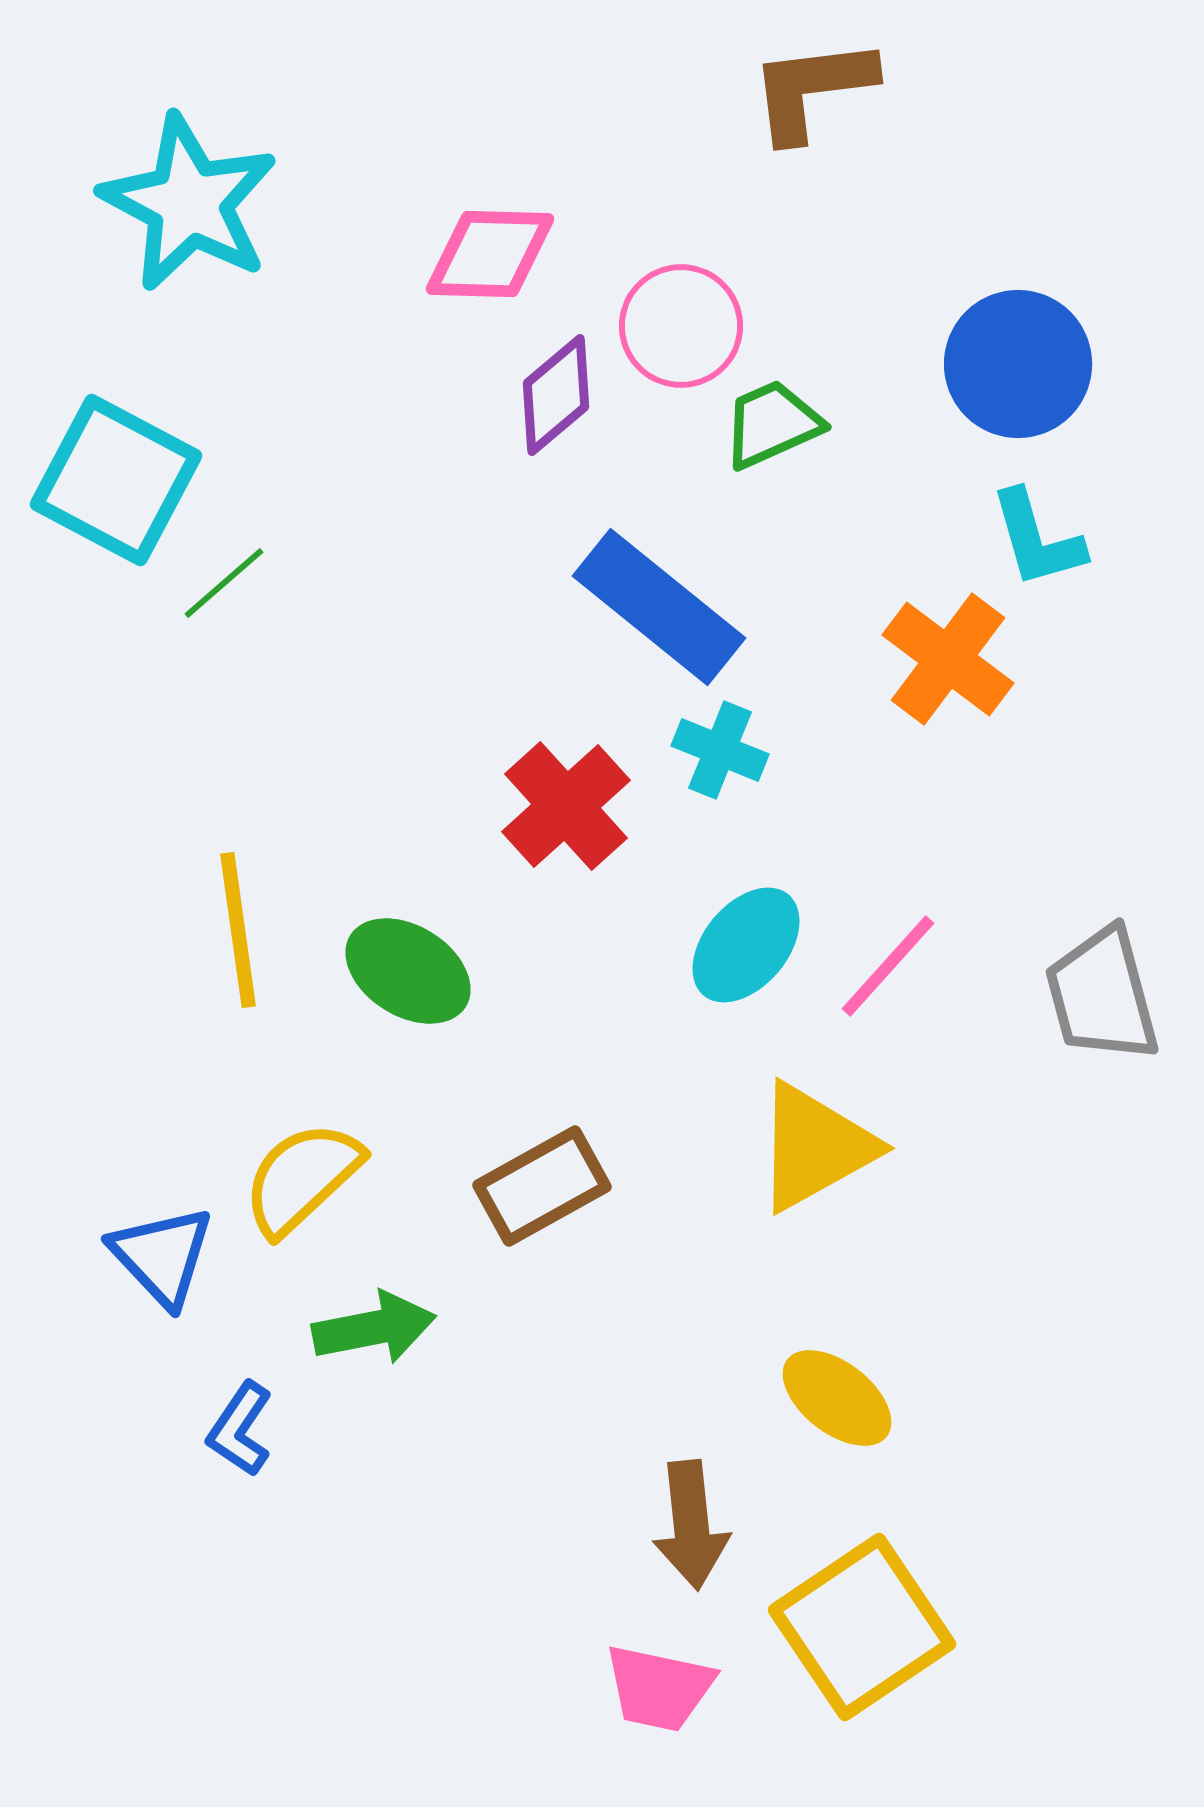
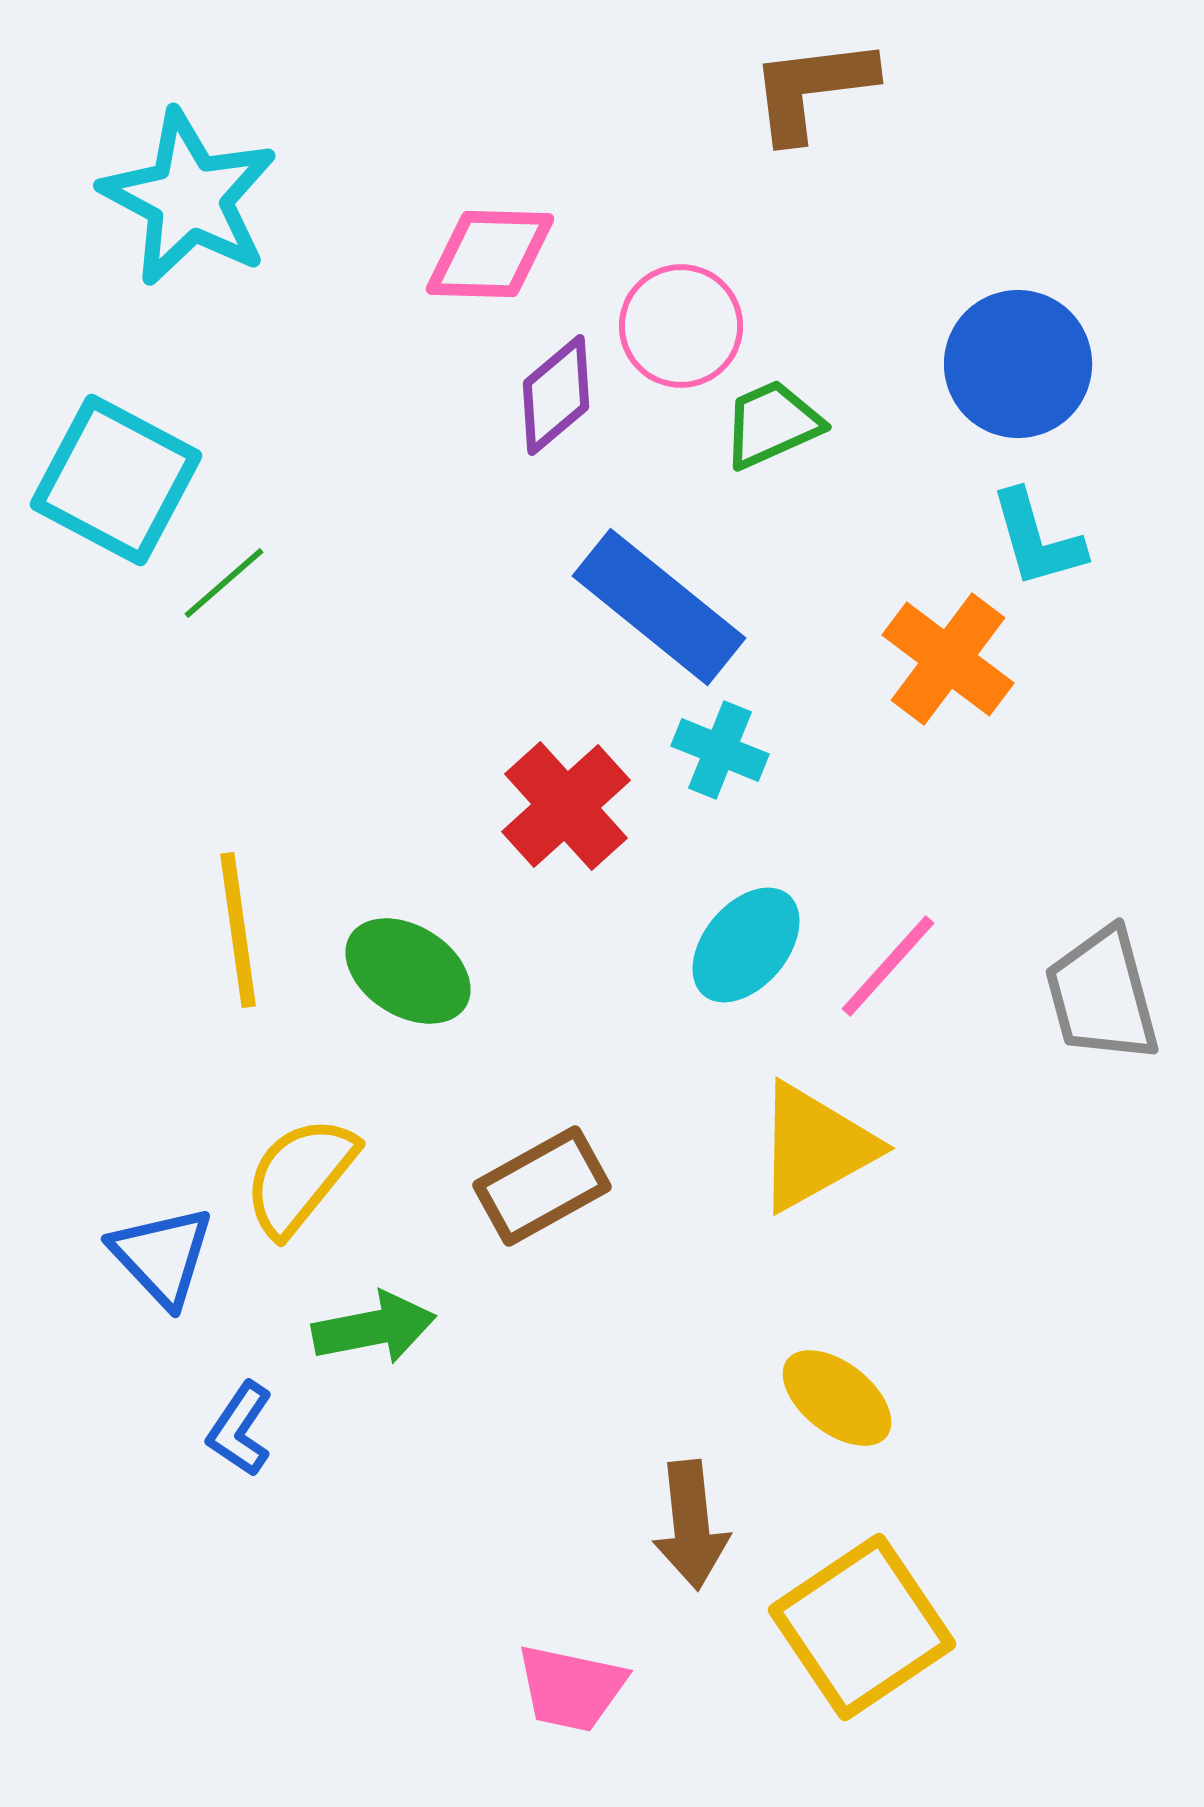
cyan star: moved 5 px up
yellow semicircle: moved 2 px left, 2 px up; rotated 8 degrees counterclockwise
pink trapezoid: moved 88 px left
